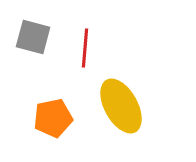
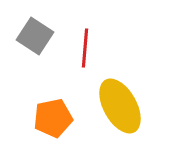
gray square: moved 2 px right, 1 px up; rotated 18 degrees clockwise
yellow ellipse: moved 1 px left
